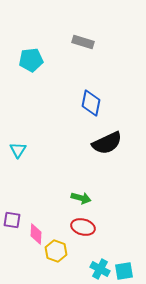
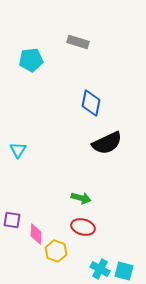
gray rectangle: moved 5 px left
cyan square: rotated 24 degrees clockwise
